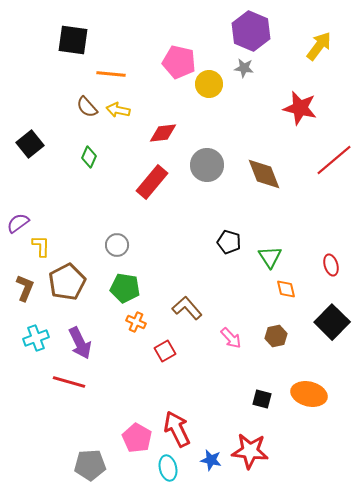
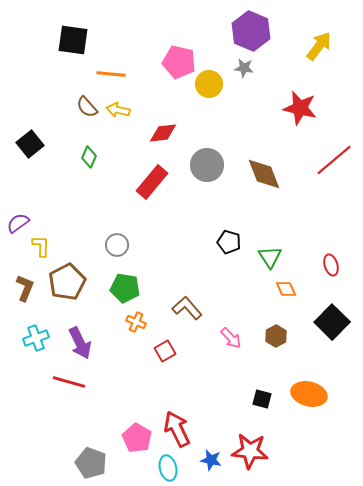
orange diamond at (286, 289): rotated 10 degrees counterclockwise
brown hexagon at (276, 336): rotated 15 degrees counterclockwise
gray pentagon at (90, 465): moved 1 px right, 2 px up; rotated 24 degrees clockwise
